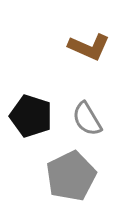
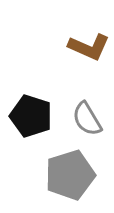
gray pentagon: moved 1 px left, 1 px up; rotated 9 degrees clockwise
